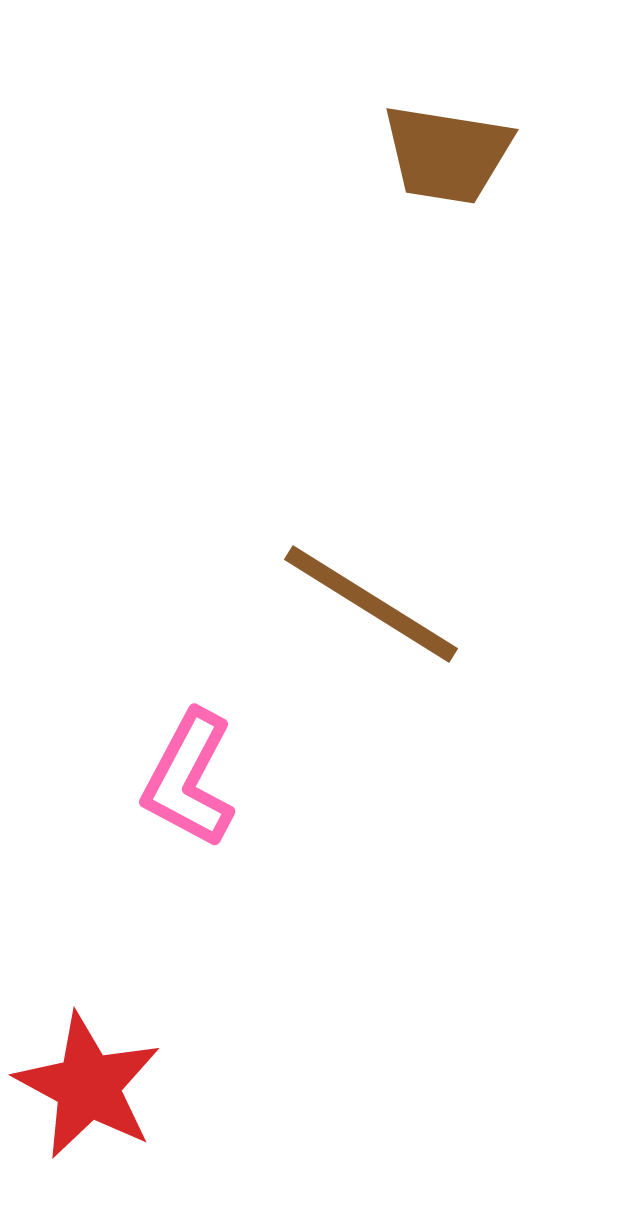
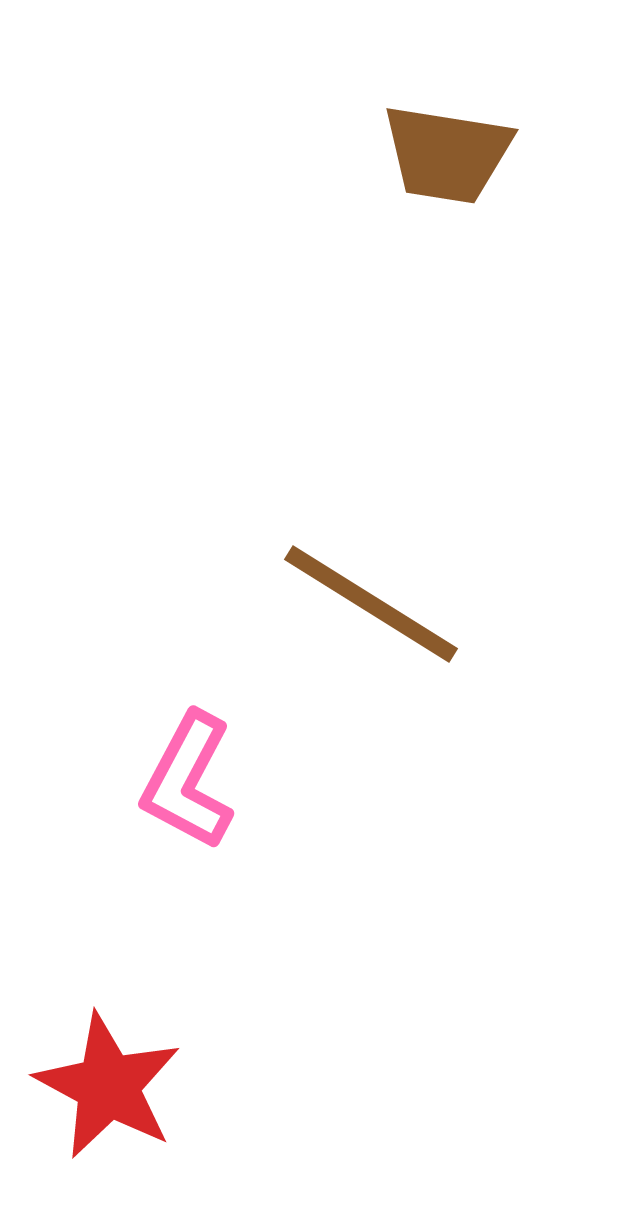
pink L-shape: moved 1 px left, 2 px down
red star: moved 20 px right
